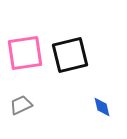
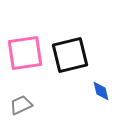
blue diamond: moved 1 px left, 16 px up
